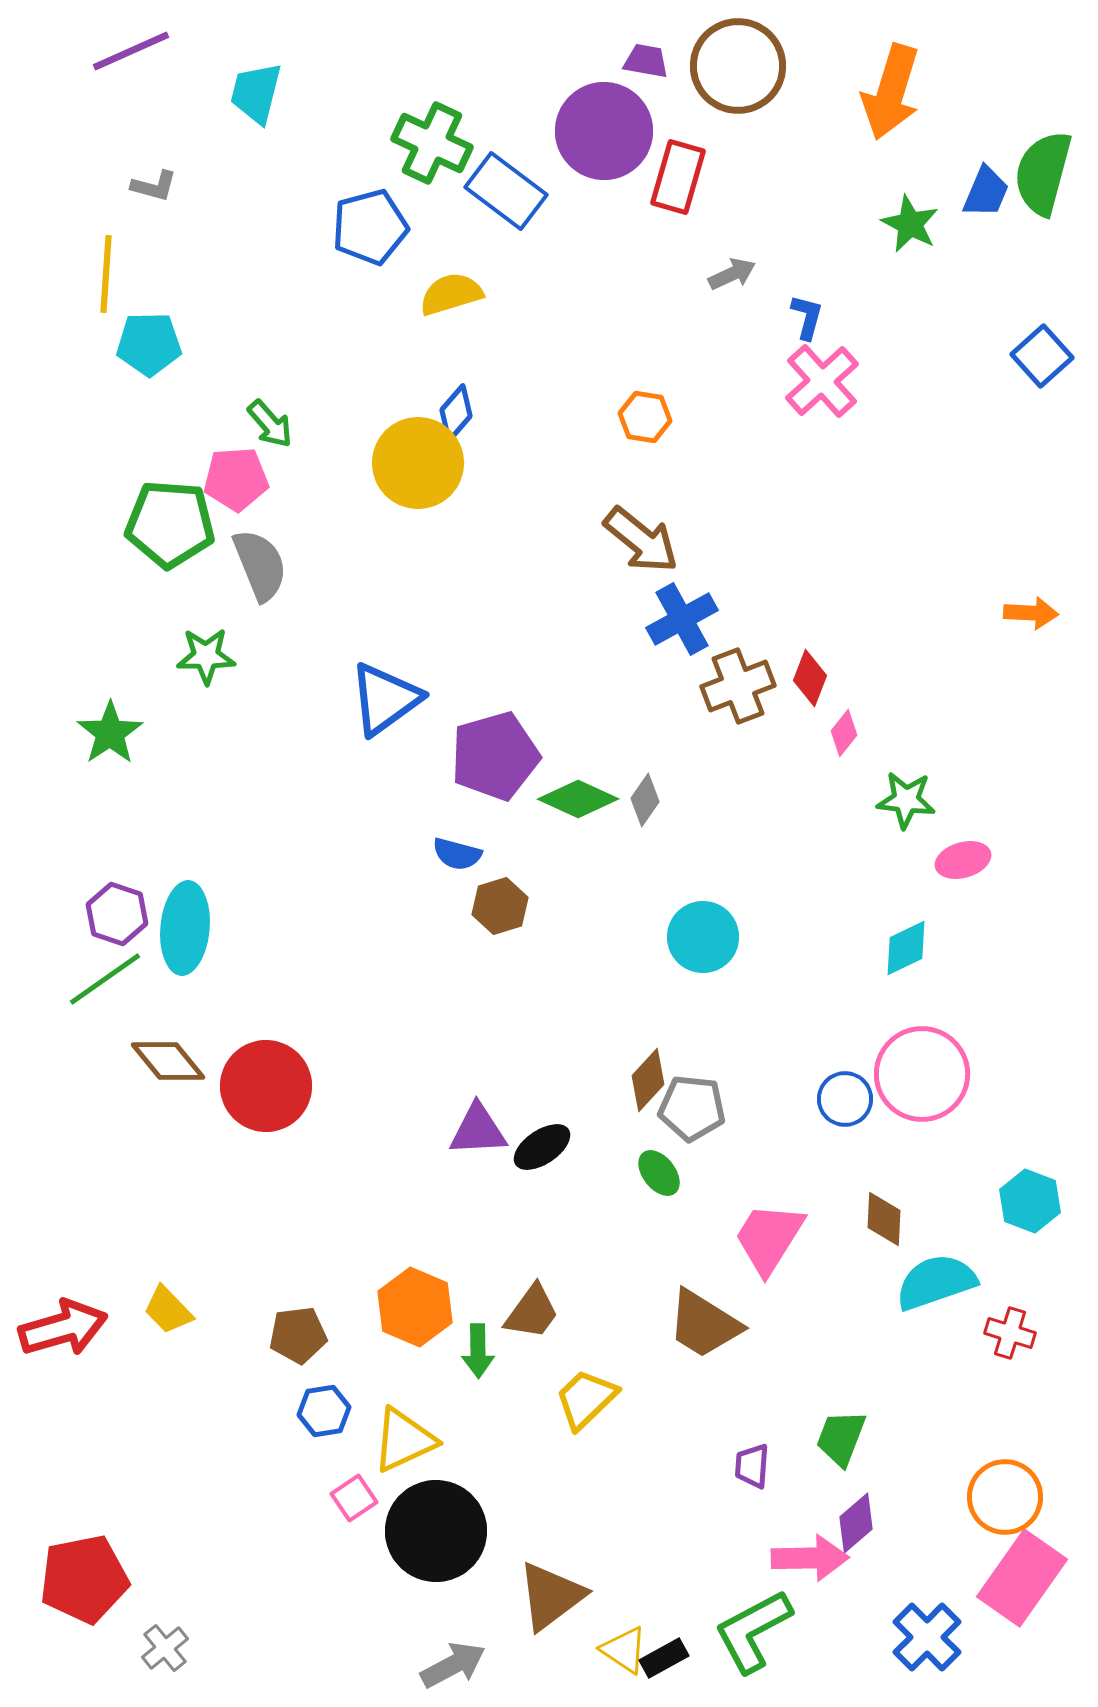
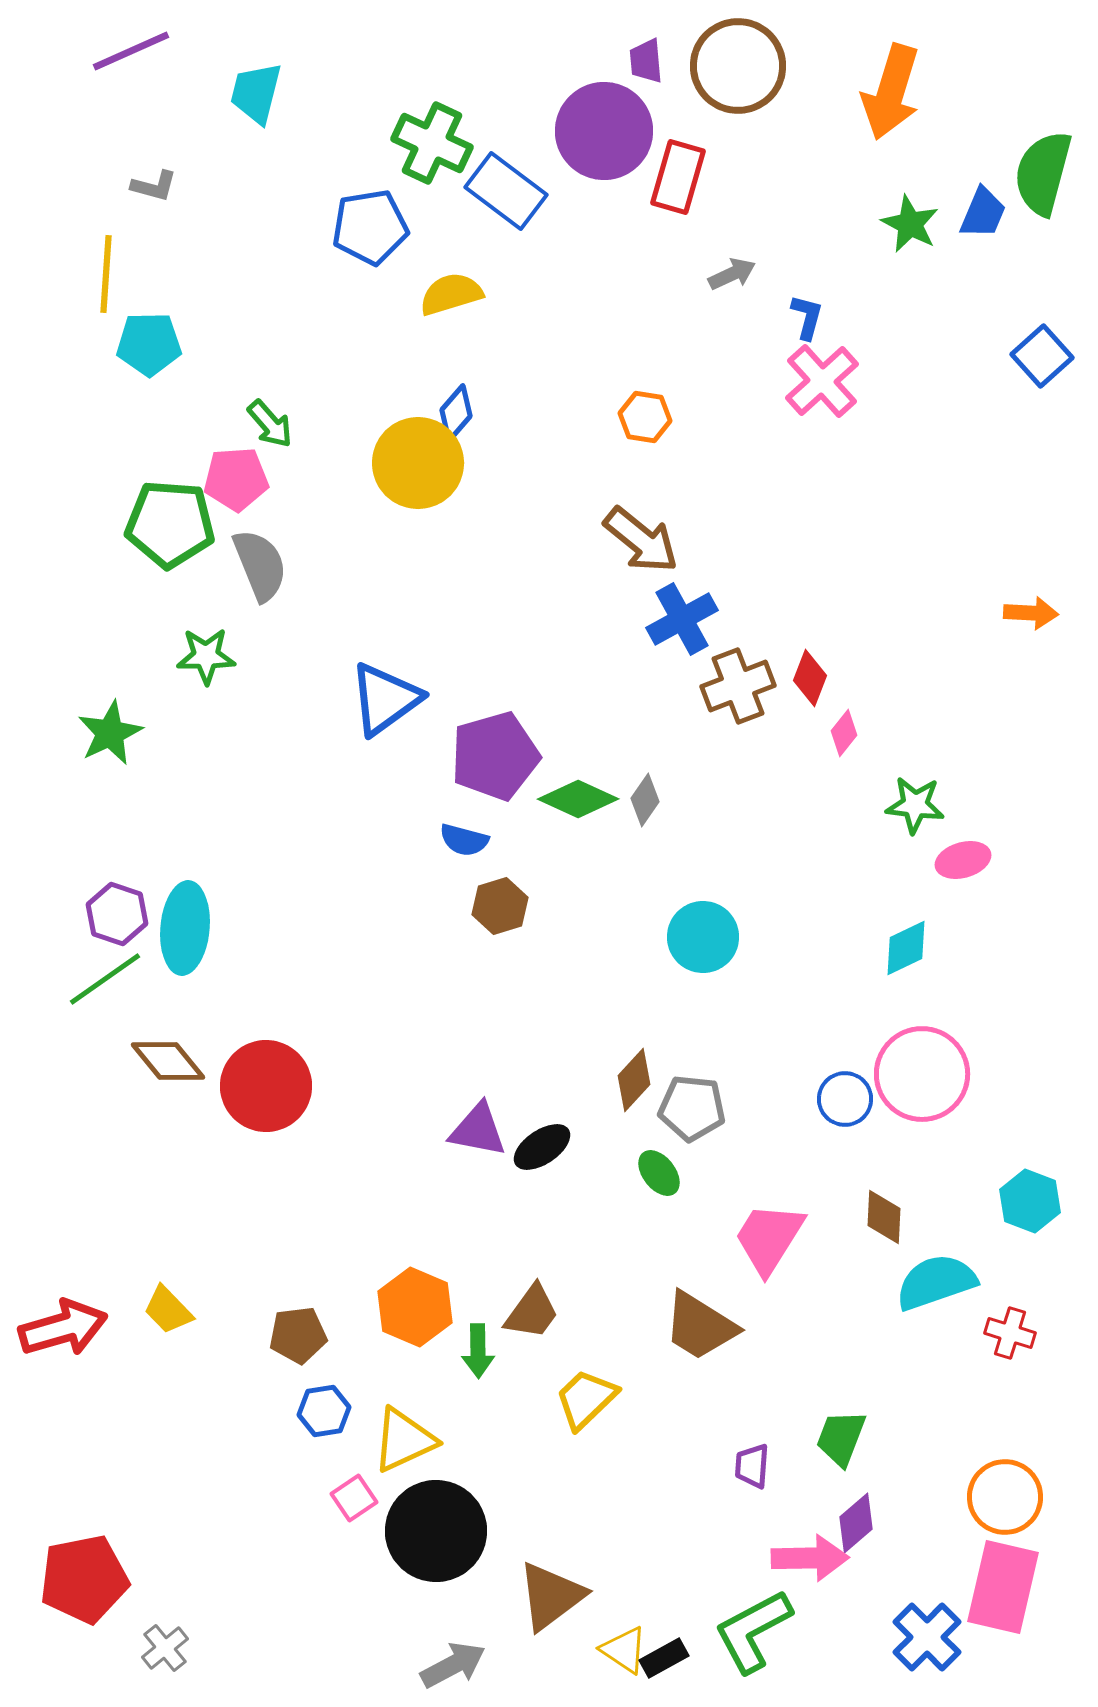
purple trapezoid at (646, 61): rotated 105 degrees counterclockwise
blue trapezoid at (986, 192): moved 3 px left, 21 px down
blue pentagon at (370, 227): rotated 6 degrees clockwise
green star at (110, 733): rotated 8 degrees clockwise
green star at (906, 800): moved 9 px right, 5 px down
blue semicircle at (457, 854): moved 7 px right, 14 px up
brown diamond at (648, 1080): moved 14 px left
purple triangle at (478, 1130): rotated 14 degrees clockwise
brown diamond at (884, 1219): moved 2 px up
brown trapezoid at (704, 1324): moved 4 px left, 2 px down
pink rectangle at (1022, 1578): moved 19 px left, 9 px down; rotated 22 degrees counterclockwise
